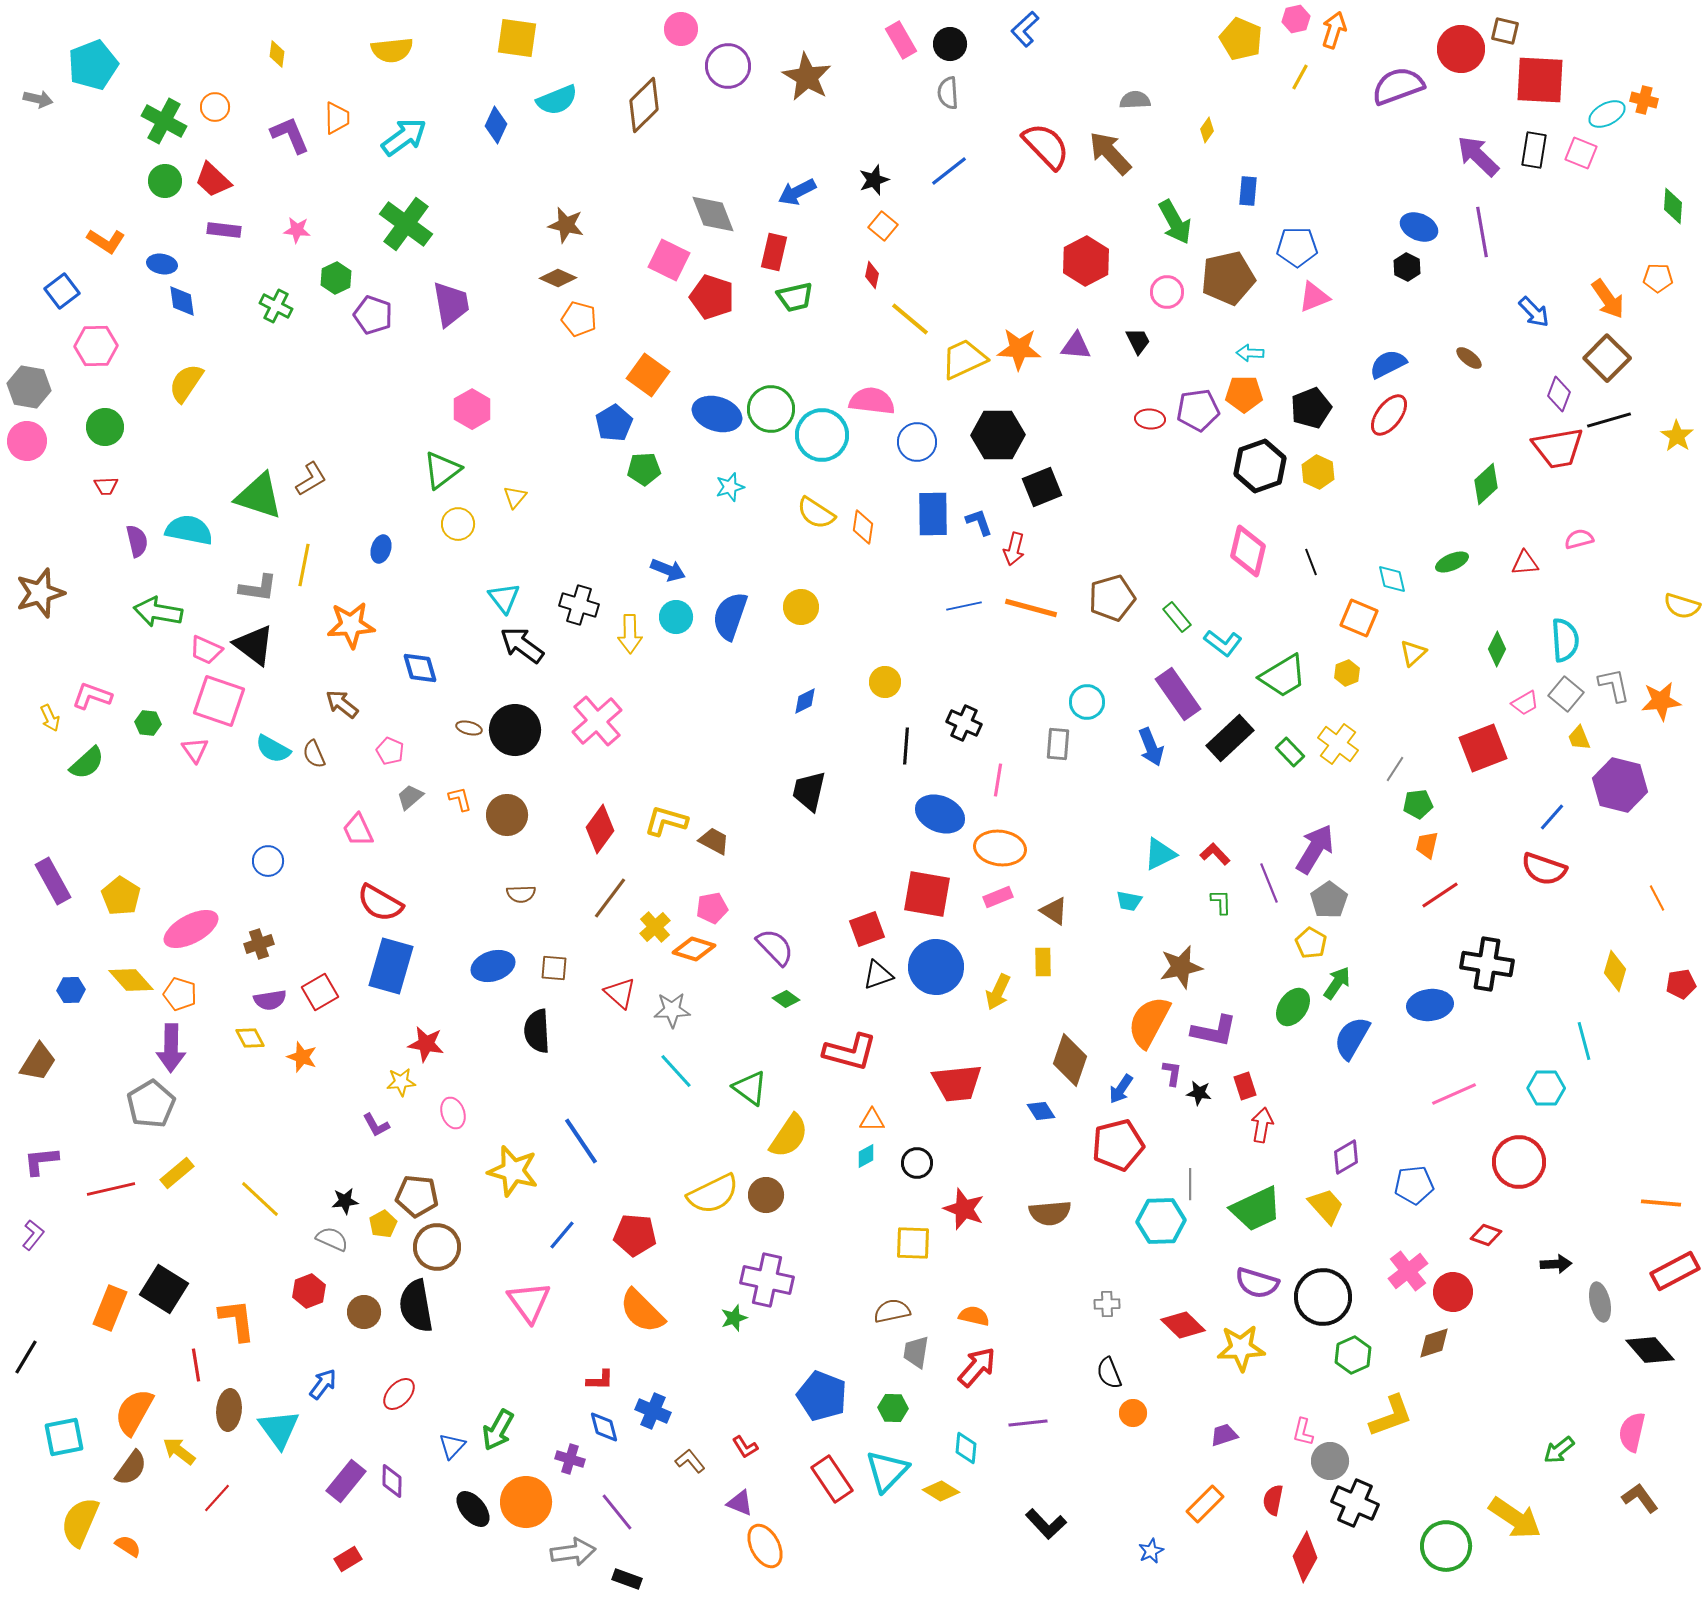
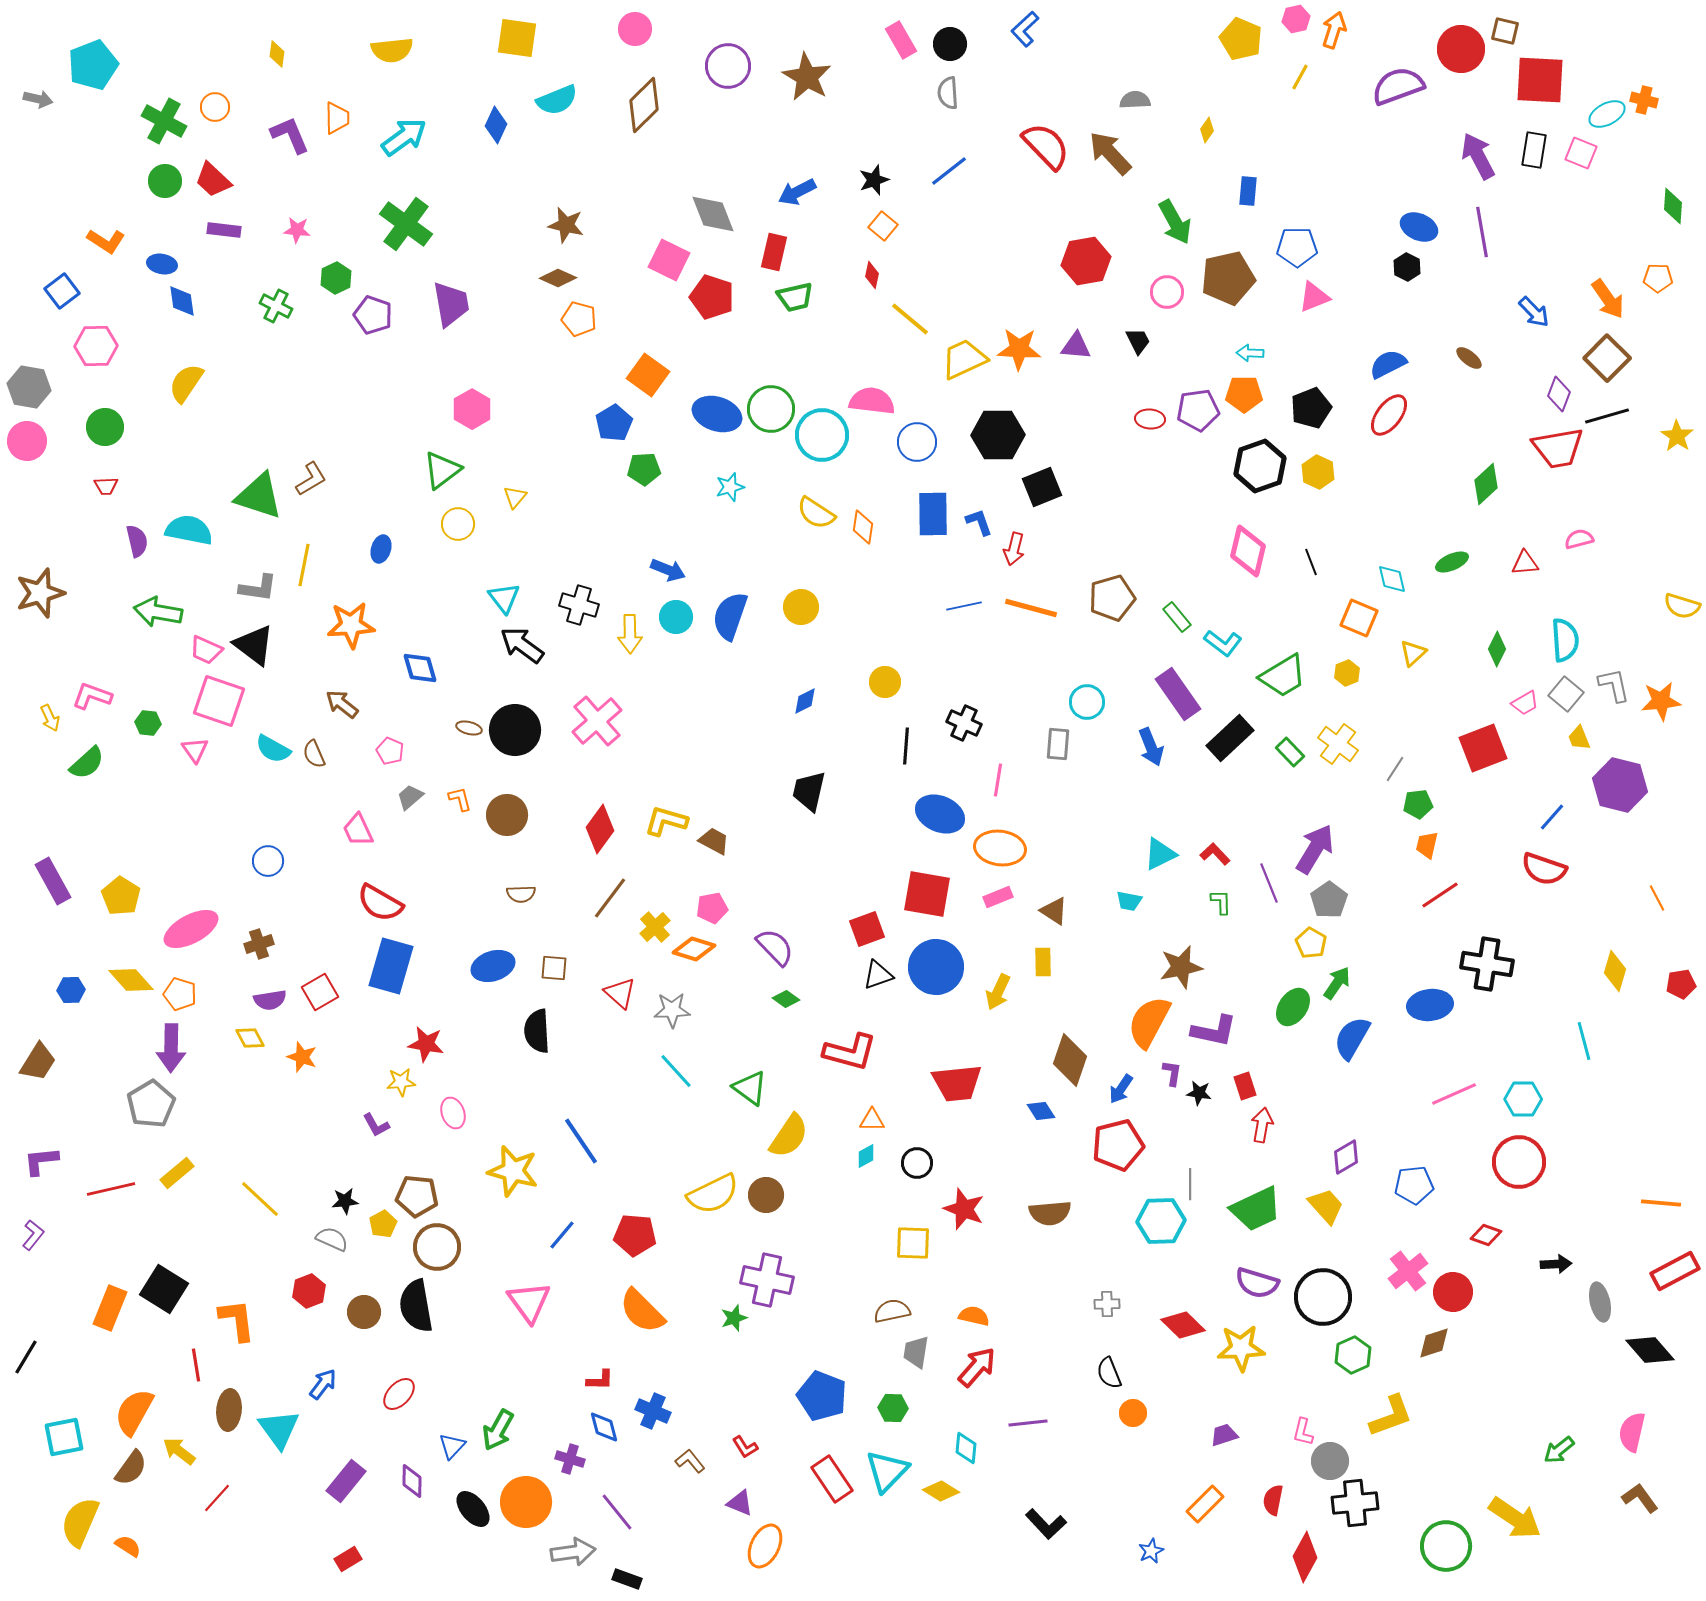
pink circle at (681, 29): moved 46 px left
purple arrow at (1478, 156): rotated 18 degrees clockwise
red hexagon at (1086, 261): rotated 18 degrees clockwise
black line at (1609, 420): moved 2 px left, 4 px up
cyan hexagon at (1546, 1088): moved 23 px left, 11 px down
purple diamond at (392, 1481): moved 20 px right
black cross at (1355, 1503): rotated 30 degrees counterclockwise
orange ellipse at (765, 1546): rotated 54 degrees clockwise
